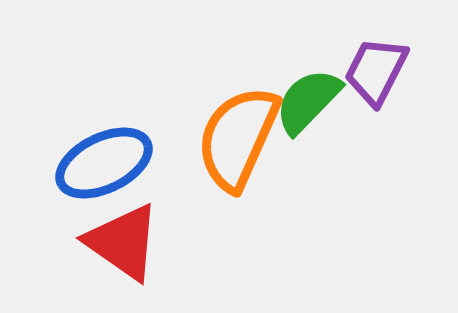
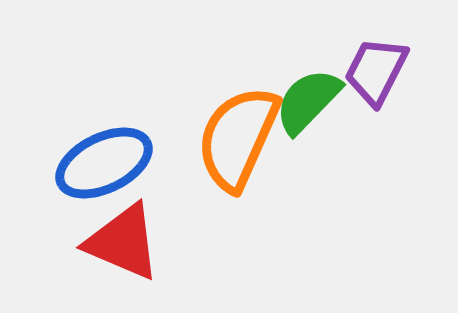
red triangle: rotated 12 degrees counterclockwise
